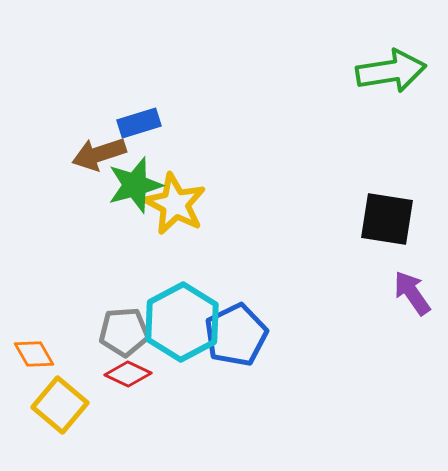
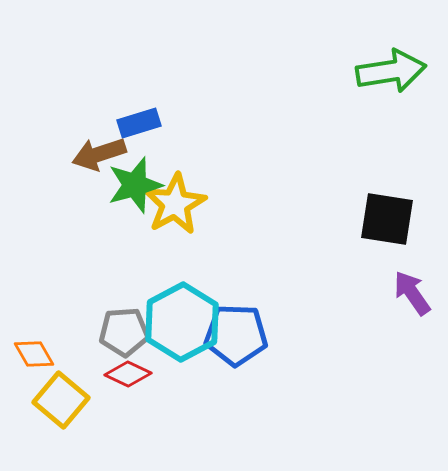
yellow star: rotated 16 degrees clockwise
blue pentagon: rotated 28 degrees clockwise
yellow square: moved 1 px right, 5 px up
